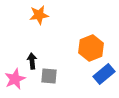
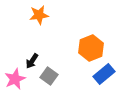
black arrow: rotated 140 degrees counterclockwise
gray square: rotated 30 degrees clockwise
